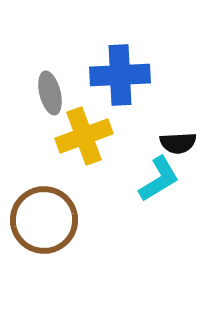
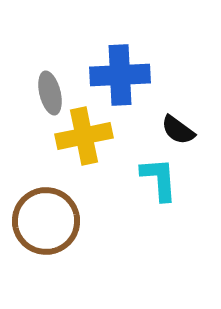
yellow cross: rotated 8 degrees clockwise
black semicircle: moved 13 px up; rotated 39 degrees clockwise
cyan L-shape: rotated 63 degrees counterclockwise
brown circle: moved 2 px right, 1 px down
